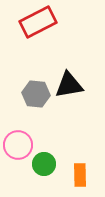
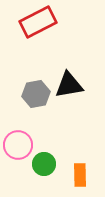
gray hexagon: rotated 16 degrees counterclockwise
